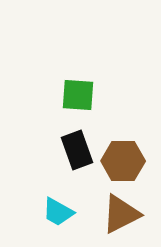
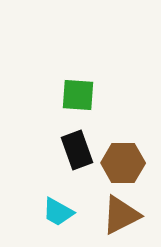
brown hexagon: moved 2 px down
brown triangle: moved 1 px down
